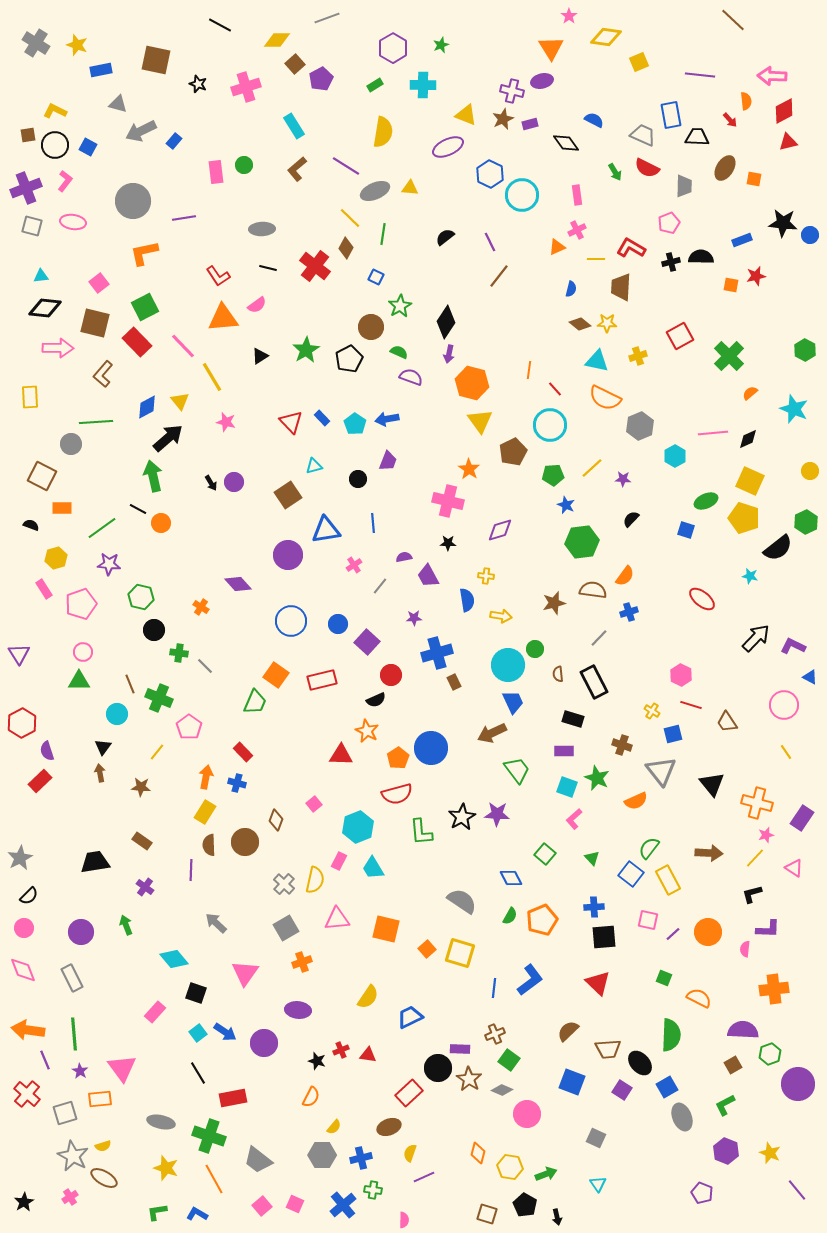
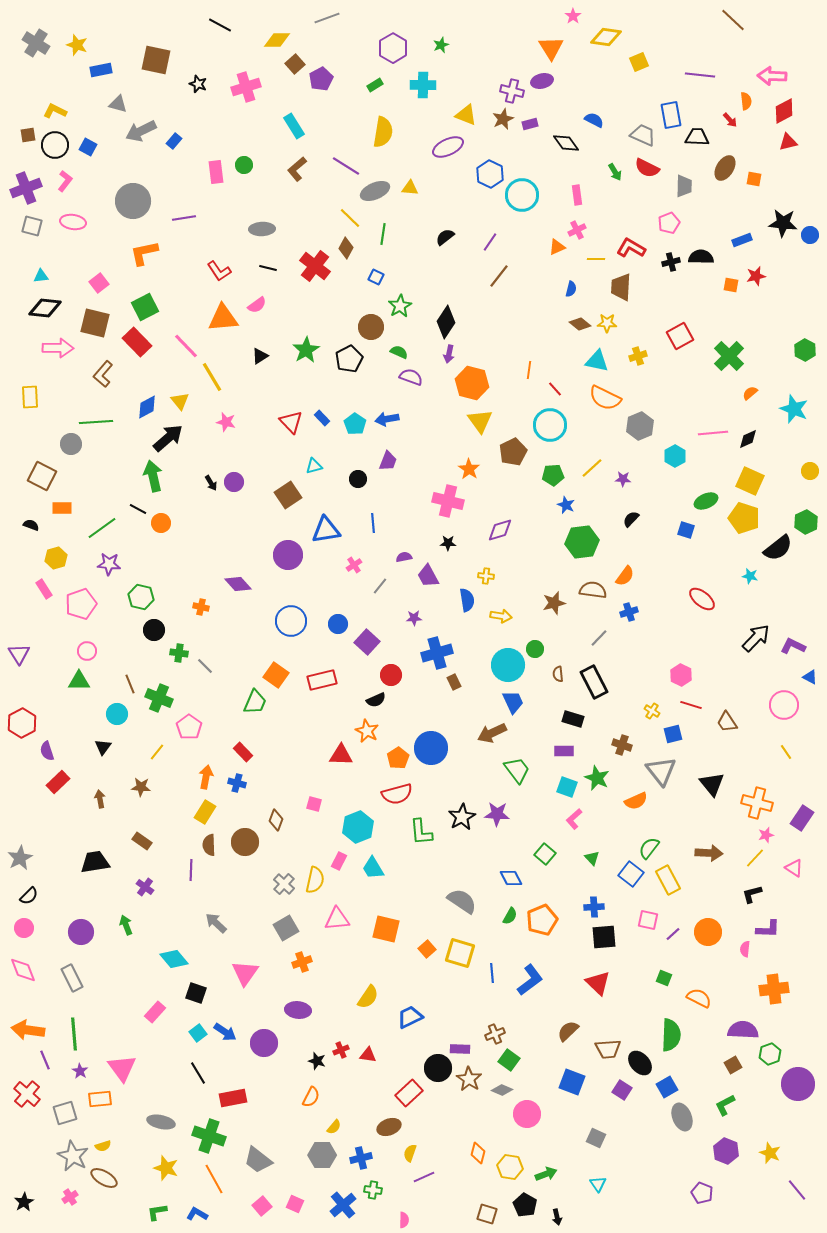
pink star at (569, 16): moved 4 px right
purple line at (490, 242): rotated 60 degrees clockwise
red L-shape at (218, 276): moved 1 px right, 5 px up
pink line at (183, 346): moved 3 px right
orange cross at (201, 607): rotated 21 degrees counterclockwise
pink circle at (83, 652): moved 4 px right, 1 px up
brown arrow at (100, 773): moved 26 px down
red rectangle at (40, 781): moved 18 px right, 1 px down
pink square at (314, 804): rotated 35 degrees counterclockwise
blue line at (494, 988): moved 2 px left, 15 px up; rotated 12 degrees counterclockwise
